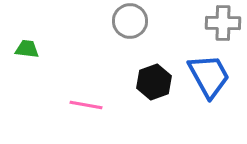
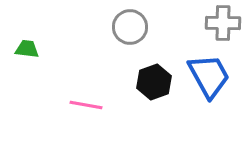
gray circle: moved 6 px down
